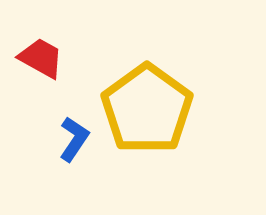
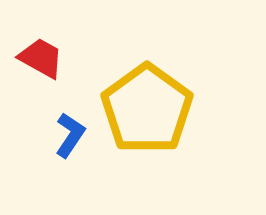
blue L-shape: moved 4 px left, 4 px up
